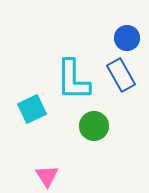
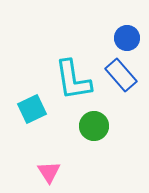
blue rectangle: rotated 12 degrees counterclockwise
cyan L-shape: rotated 9 degrees counterclockwise
pink triangle: moved 2 px right, 4 px up
